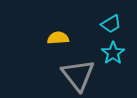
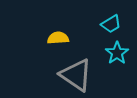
cyan star: moved 4 px right
gray triangle: moved 2 px left; rotated 18 degrees counterclockwise
